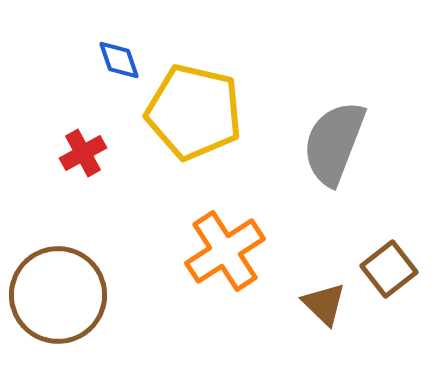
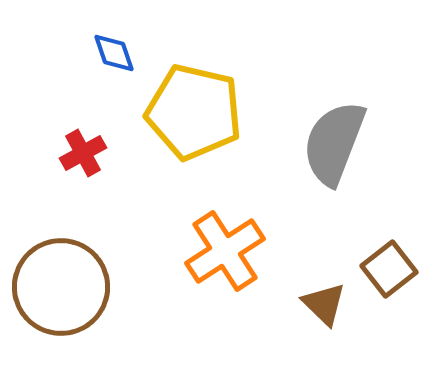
blue diamond: moved 5 px left, 7 px up
brown circle: moved 3 px right, 8 px up
